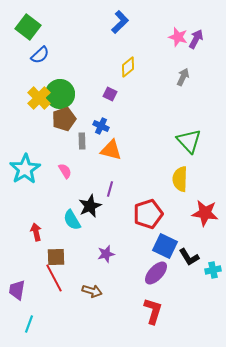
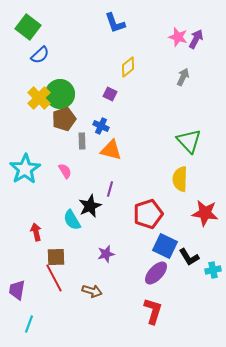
blue L-shape: moved 5 px left, 1 px down; rotated 115 degrees clockwise
